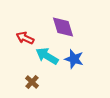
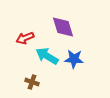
red arrow: rotated 48 degrees counterclockwise
blue star: rotated 12 degrees counterclockwise
brown cross: rotated 24 degrees counterclockwise
